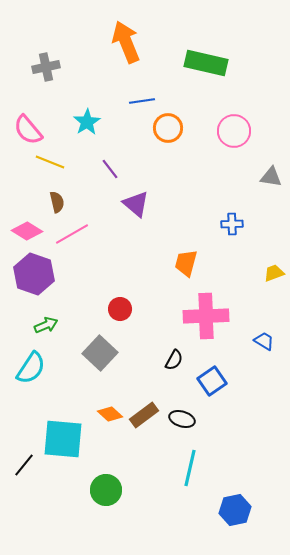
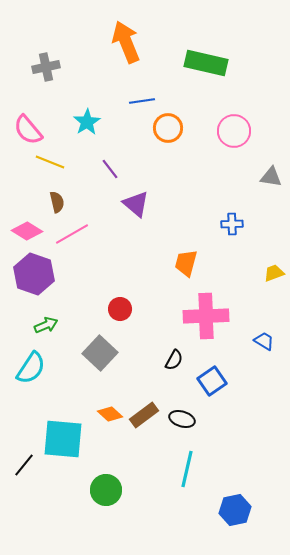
cyan line: moved 3 px left, 1 px down
